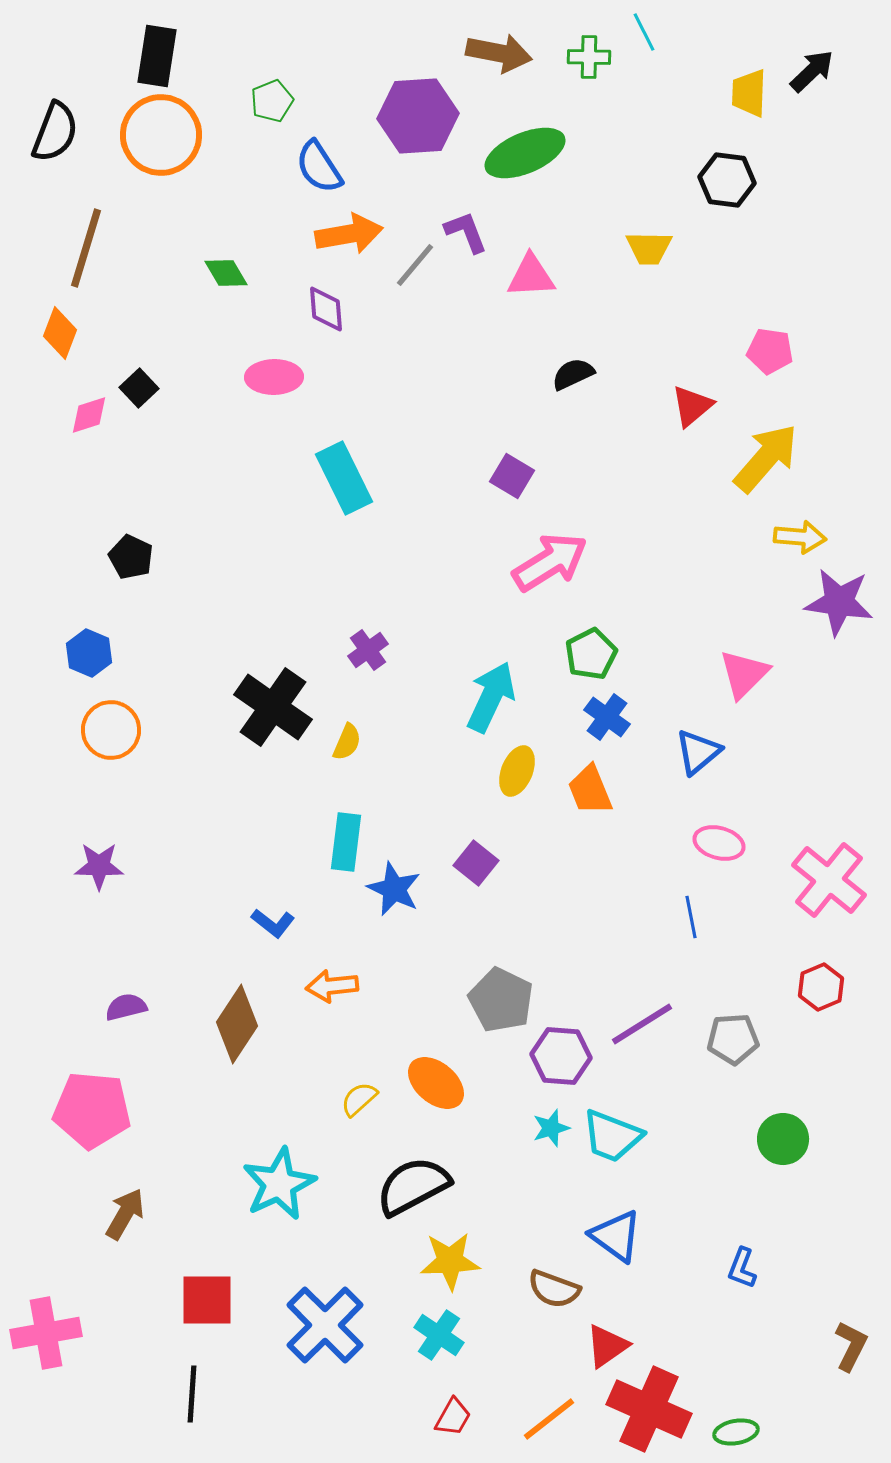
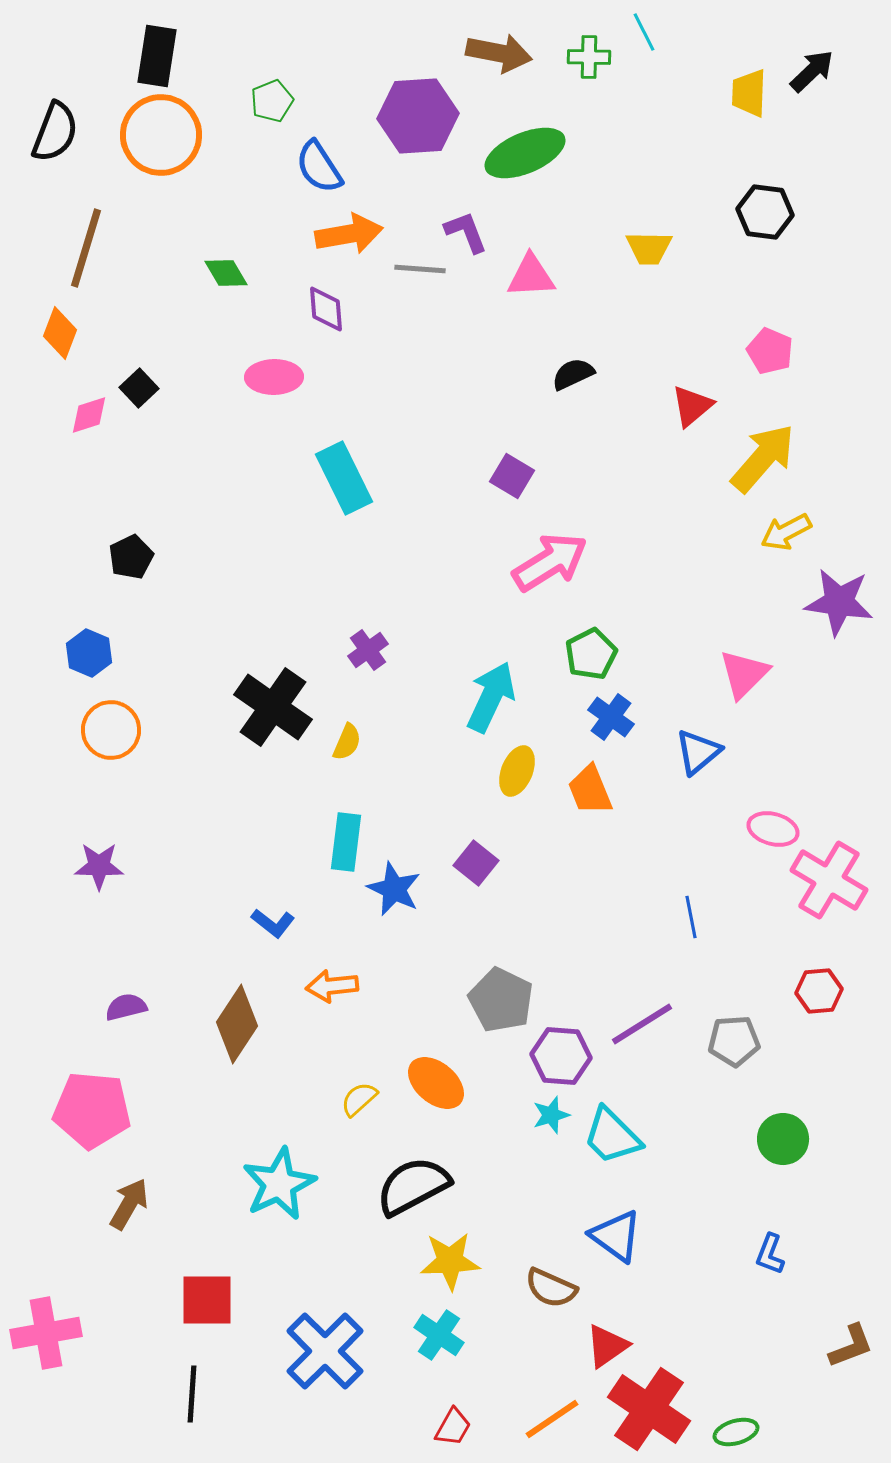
black hexagon at (727, 180): moved 38 px right, 32 px down
gray line at (415, 265): moved 5 px right, 4 px down; rotated 54 degrees clockwise
pink pentagon at (770, 351): rotated 15 degrees clockwise
yellow arrow at (766, 458): moved 3 px left
yellow arrow at (800, 537): moved 14 px left, 5 px up; rotated 147 degrees clockwise
black pentagon at (131, 557): rotated 21 degrees clockwise
blue cross at (607, 717): moved 4 px right
pink ellipse at (719, 843): moved 54 px right, 14 px up
pink cross at (829, 880): rotated 8 degrees counterclockwise
red hexagon at (821, 987): moved 2 px left, 4 px down; rotated 18 degrees clockwise
gray pentagon at (733, 1039): moved 1 px right, 2 px down
cyan star at (551, 1128): moved 13 px up
cyan trapezoid at (612, 1136): rotated 24 degrees clockwise
brown arrow at (125, 1214): moved 4 px right, 10 px up
blue L-shape at (742, 1268): moved 28 px right, 14 px up
brown semicircle at (554, 1289): moved 3 px left, 1 px up; rotated 4 degrees clockwise
blue cross at (325, 1325): moved 26 px down
brown L-shape at (851, 1346): rotated 42 degrees clockwise
red cross at (649, 1409): rotated 10 degrees clockwise
red trapezoid at (453, 1417): moved 10 px down
orange line at (549, 1419): moved 3 px right; rotated 4 degrees clockwise
green ellipse at (736, 1432): rotated 6 degrees counterclockwise
